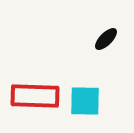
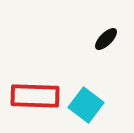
cyan square: moved 1 px right, 4 px down; rotated 36 degrees clockwise
